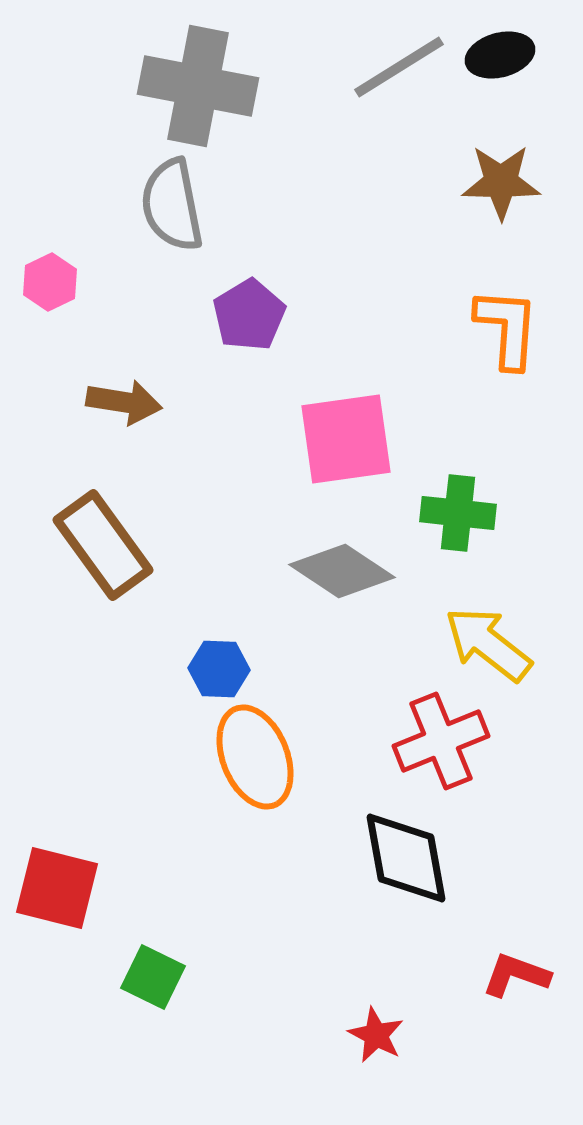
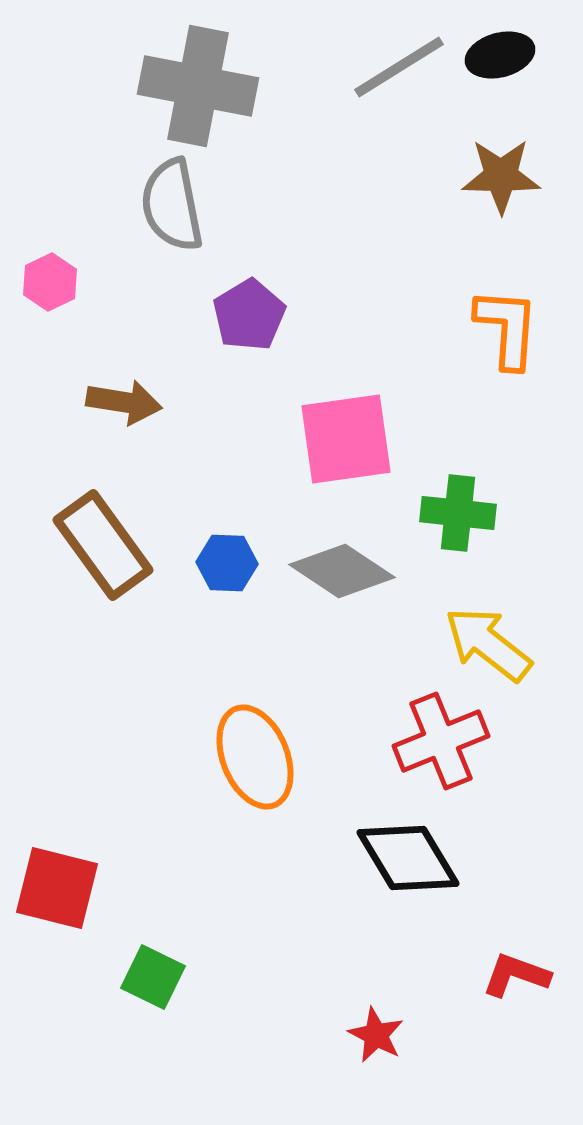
brown star: moved 6 px up
blue hexagon: moved 8 px right, 106 px up
black diamond: moved 2 px right; rotated 21 degrees counterclockwise
